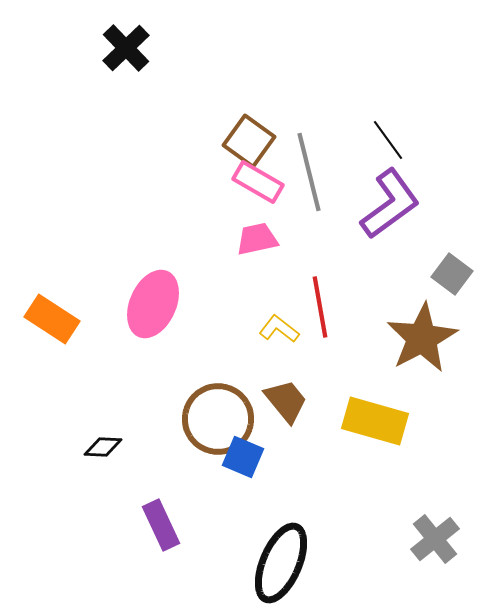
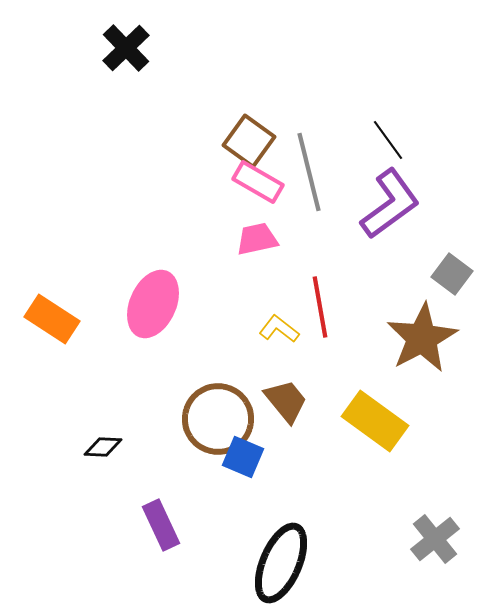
yellow rectangle: rotated 20 degrees clockwise
